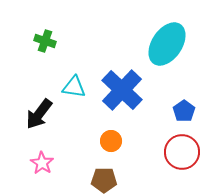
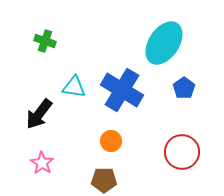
cyan ellipse: moved 3 px left, 1 px up
blue cross: rotated 12 degrees counterclockwise
blue pentagon: moved 23 px up
